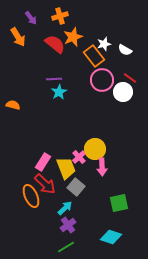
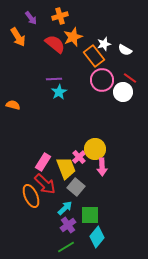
green square: moved 29 px left, 12 px down; rotated 12 degrees clockwise
cyan diamond: moved 14 px left; rotated 70 degrees counterclockwise
